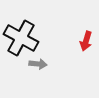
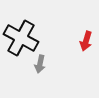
gray arrow: moved 2 px right; rotated 96 degrees clockwise
